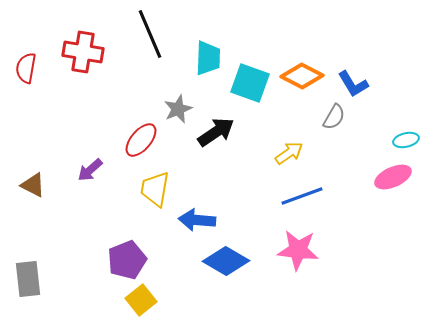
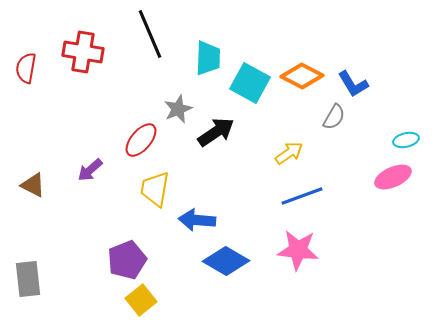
cyan square: rotated 9 degrees clockwise
